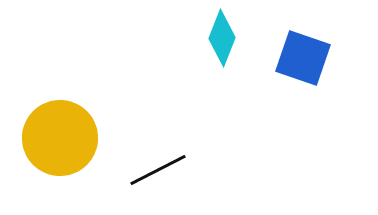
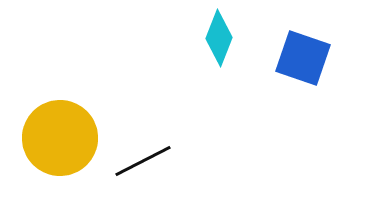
cyan diamond: moved 3 px left
black line: moved 15 px left, 9 px up
